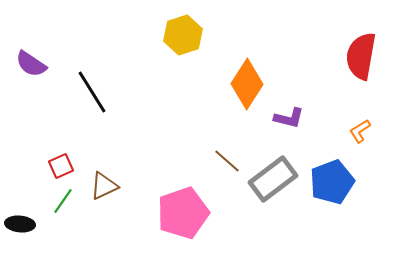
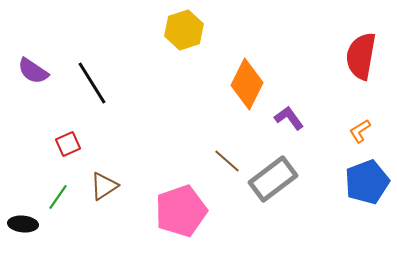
yellow hexagon: moved 1 px right, 5 px up
purple semicircle: moved 2 px right, 7 px down
orange diamond: rotated 6 degrees counterclockwise
black line: moved 9 px up
purple L-shape: rotated 140 degrees counterclockwise
red square: moved 7 px right, 22 px up
blue pentagon: moved 35 px right
brown triangle: rotated 8 degrees counterclockwise
green line: moved 5 px left, 4 px up
pink pentagon: moved 2 px left, 2 px up
black ellipse: moved 3 px right
